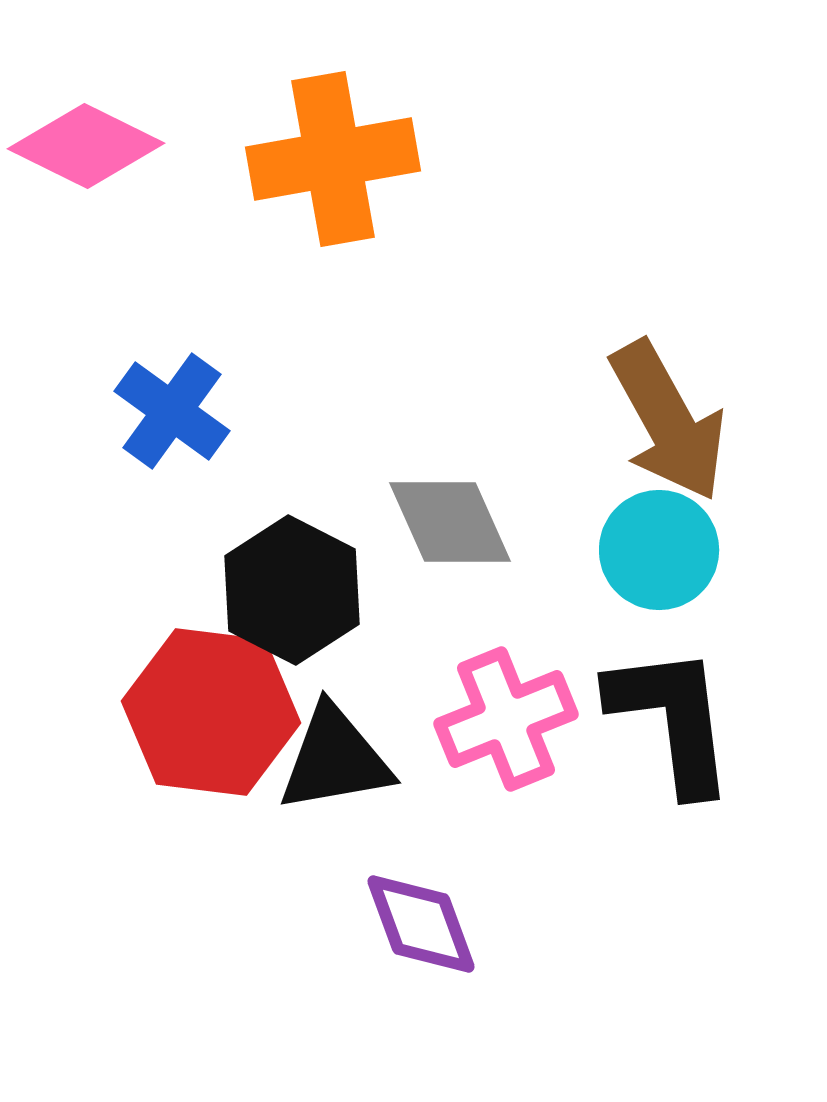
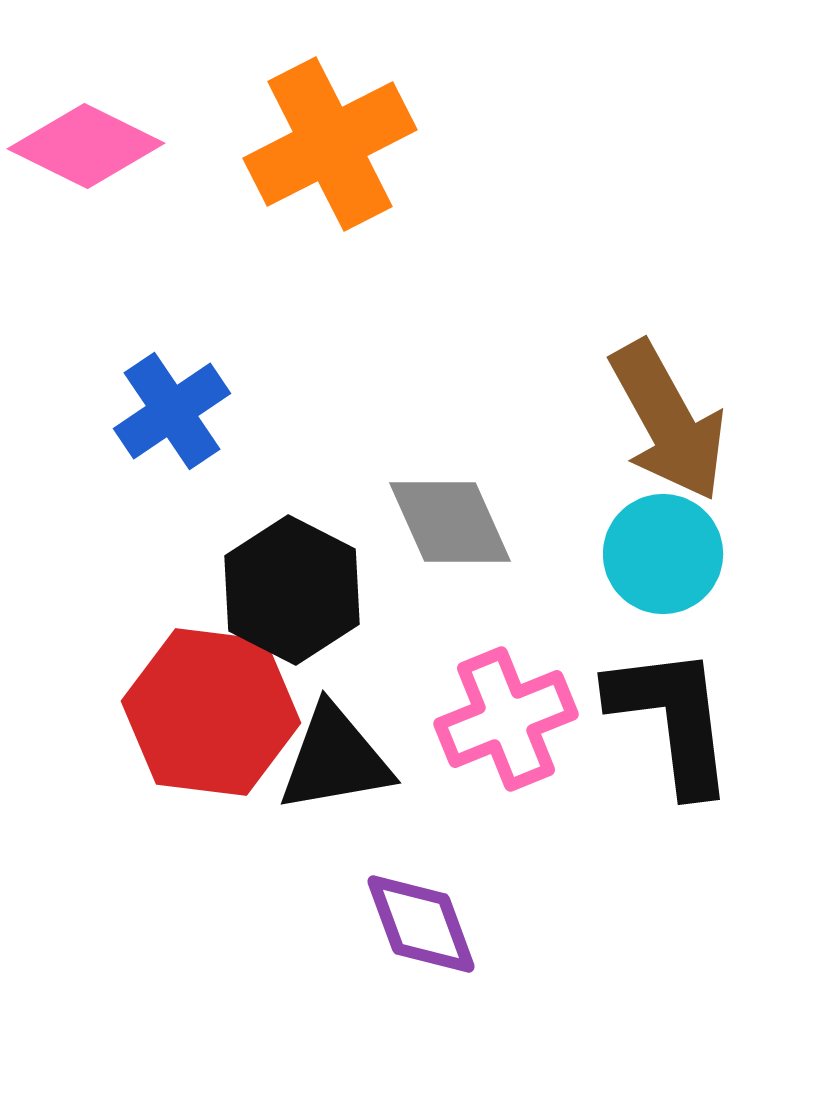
orange cross: moved 3 px left, 15 px up; rotated 17 degrees counterclockwise
blue cross: rotated 20 degrees clockwise
cyan circle: moved 4 px right, 4 px down
